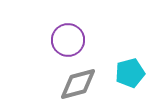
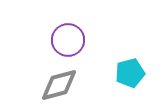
gray diamond: moved 19 px left, 1 px down
